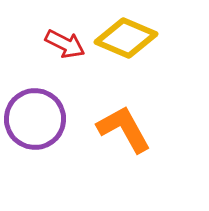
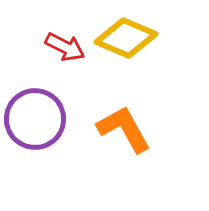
red arrow: moved 3 px down
